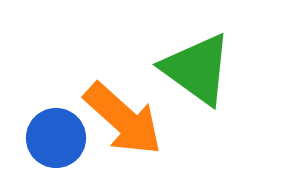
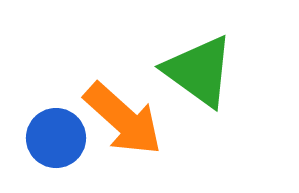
green triangle: moved 2 px right, 2 px down
